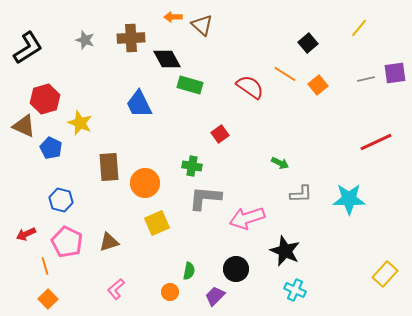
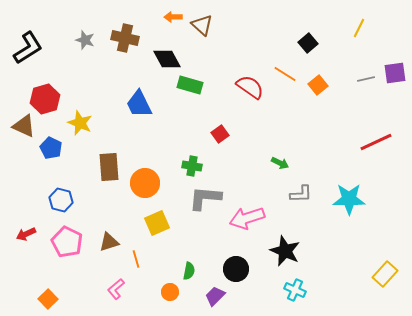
yellow line at (359, 28): rotated 12 degrees counterclockwise
brown cross at (131, 38): moved 6 px left; rotated 16 degrees clockwise
orange line at (45, 266): moved 91 px right, 7 px up
